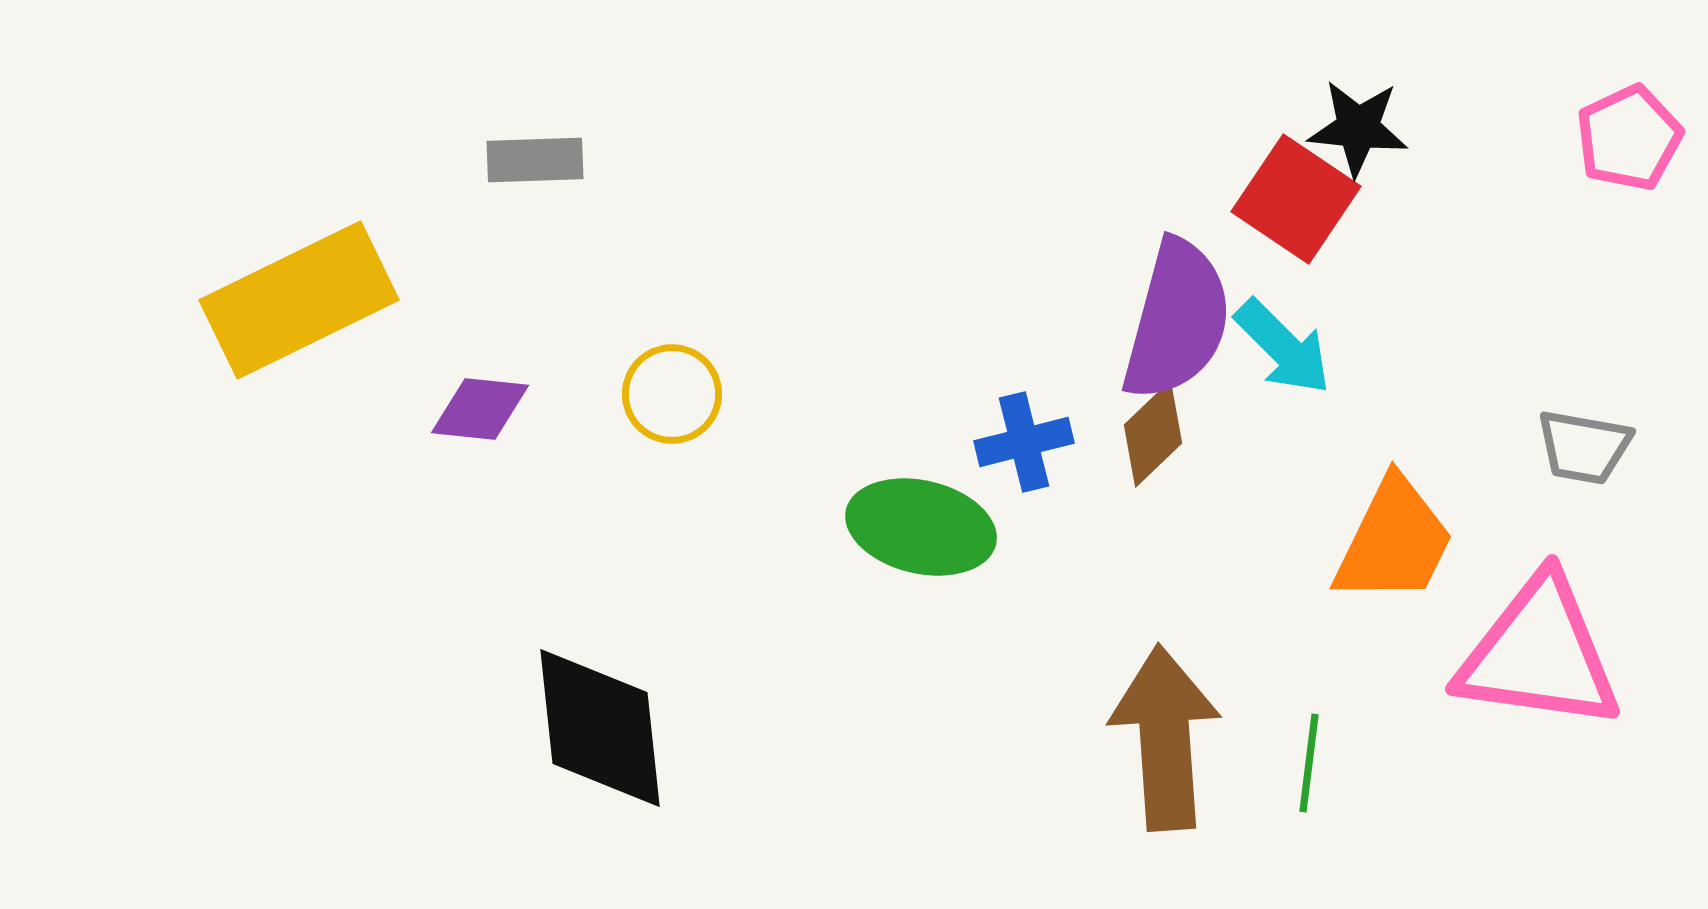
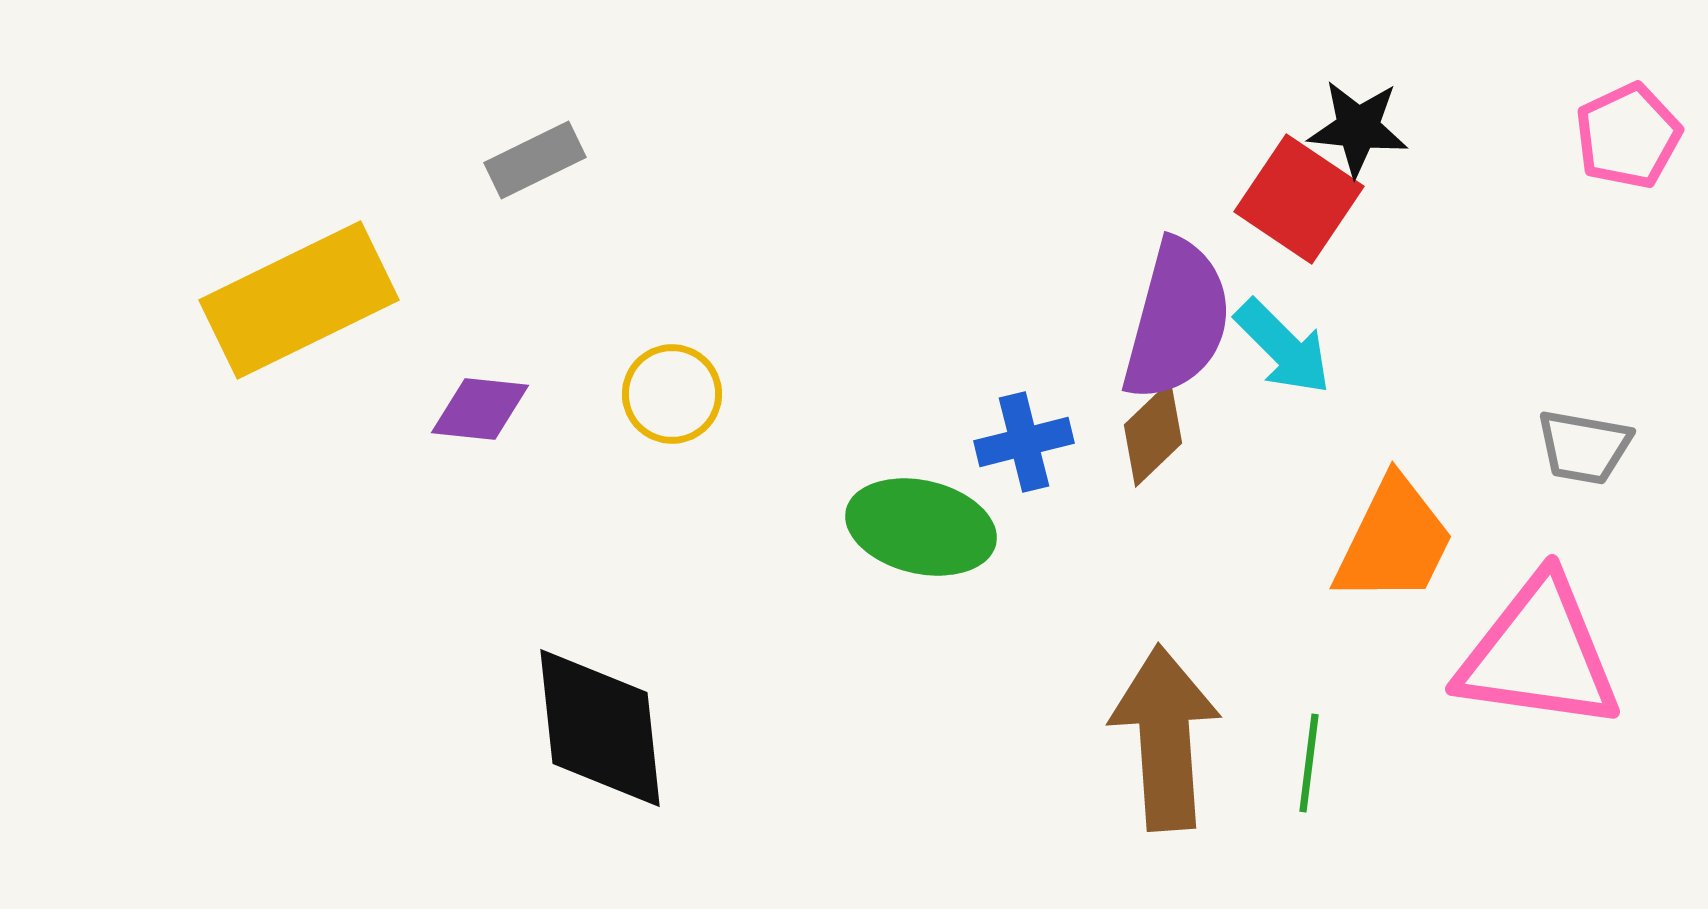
pink pentagon: moved 1 px left, 2 px up
gray rectangle: rotated 24 degrees counterclockwise
red square: moved 3 px right
